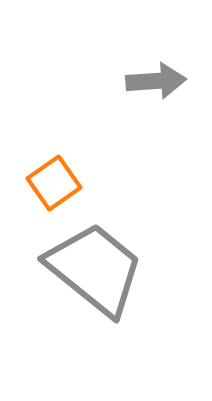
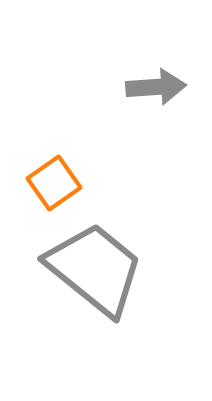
gray arrow: moved 6 px down
